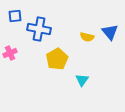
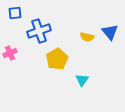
blue square: moved 3 px up
blue cross: moved 2 px down; rotated 30 degrees counterclockwise
